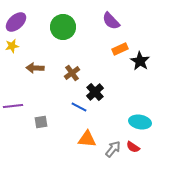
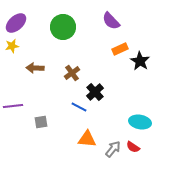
purple ellipse: moved 1 px down
